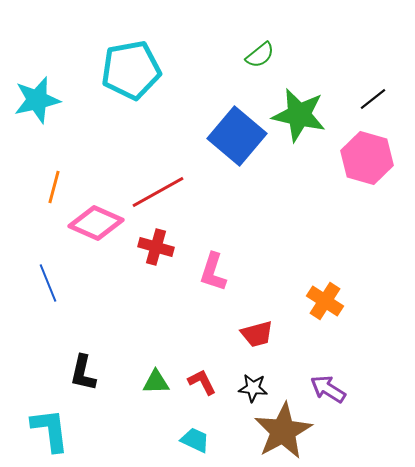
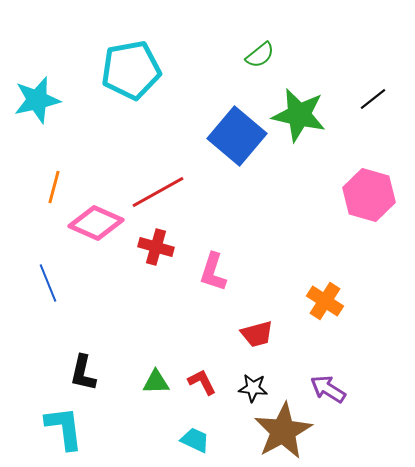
pink hexagon: moved 2 px right, 37 px down
cyan L-shape: moved 14 px right, 2 px up
